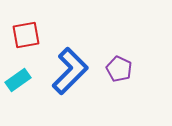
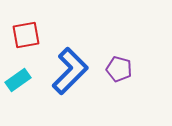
purple pentagon: rotated 10 degrees counterclockwise
